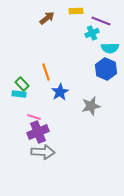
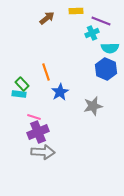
gray star: moved 2 px right
